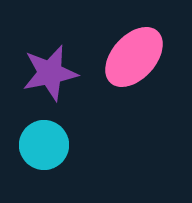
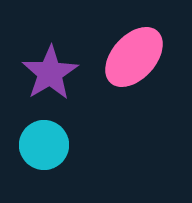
purple star: rotated 20 degrees counterclockwise
